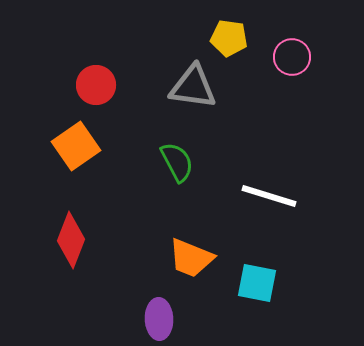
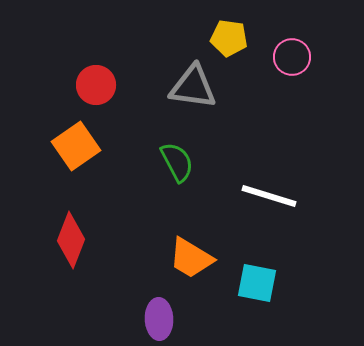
orange trapezoid: rotated 9 degrees clockwise
